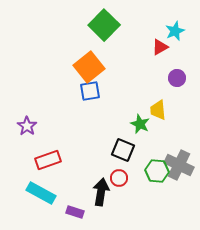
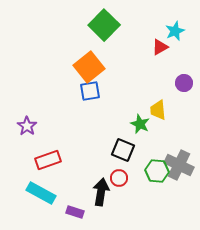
purple circle: moved 7 px right, 5 px down
